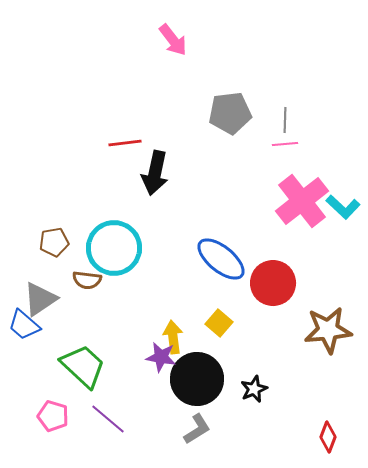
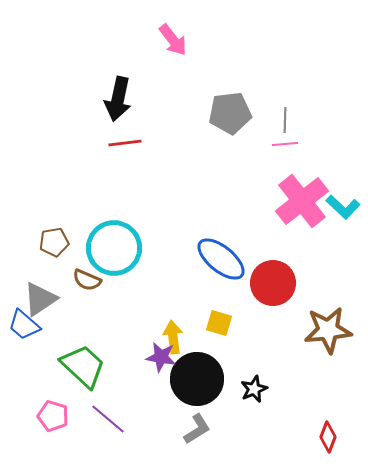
black arrow: moved 37 px left, 74 px up
brown semicircle: rotated 16 degrees clockwise
yellow square: rotated 24 degrees counterclockwise
